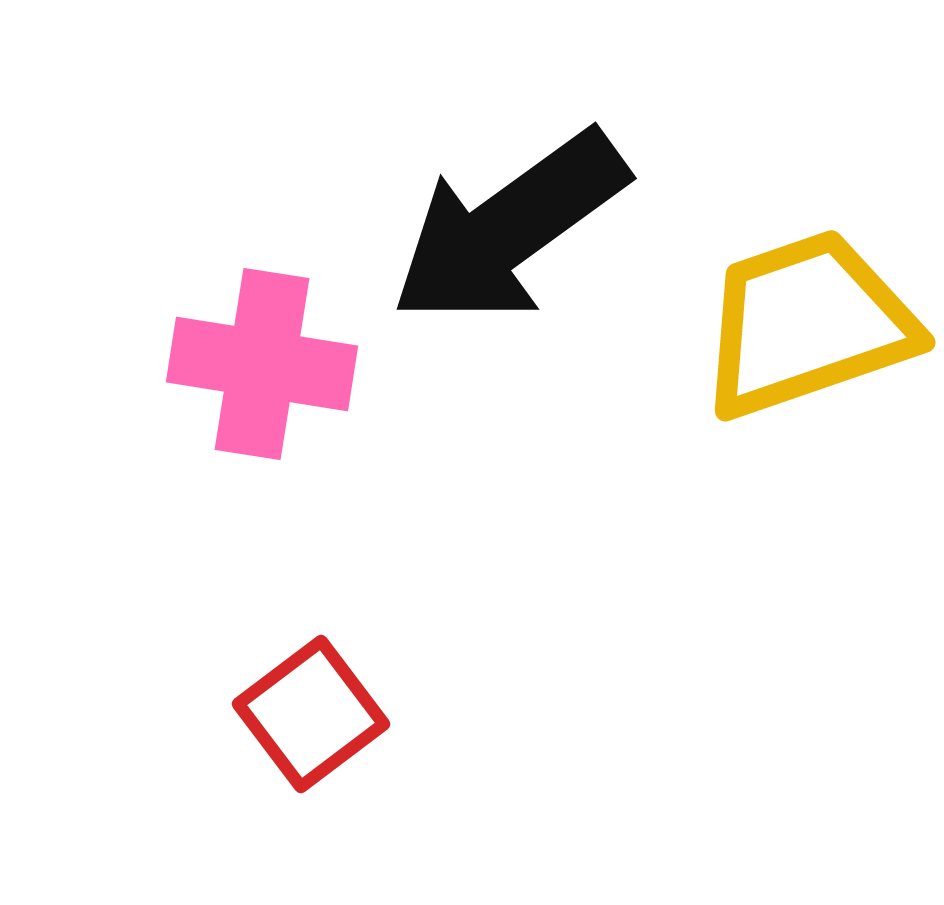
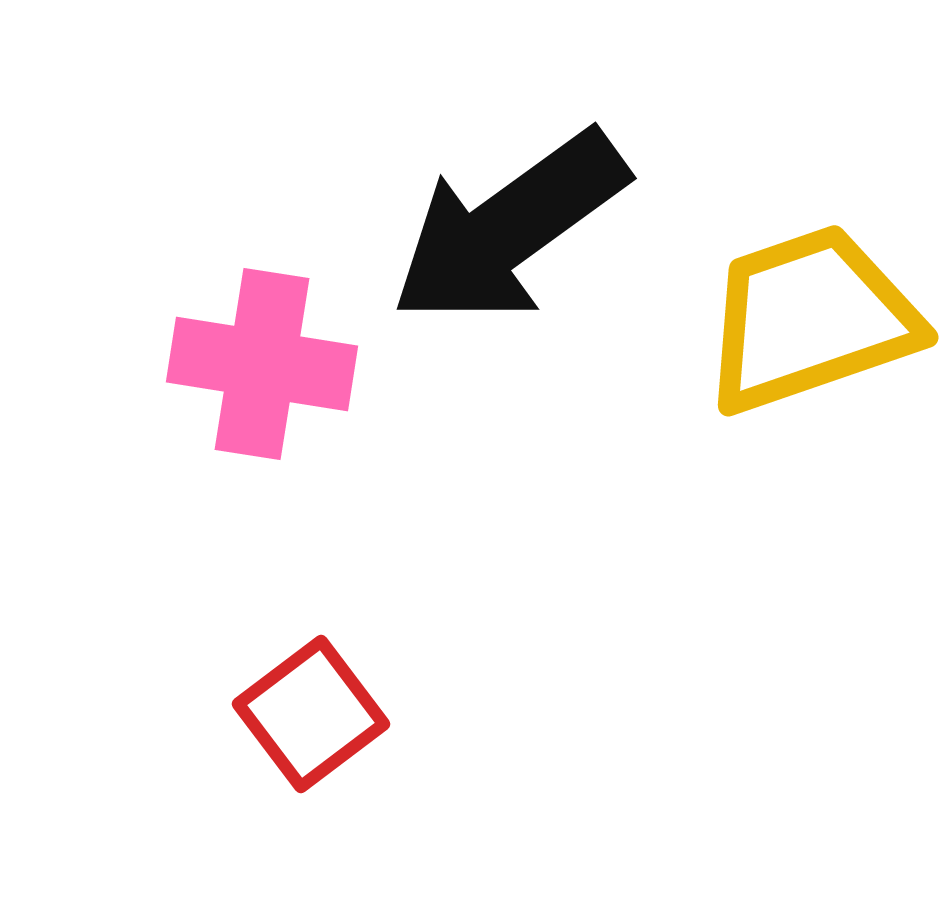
yellow trapezoid: moved 3 px right, 5 px up
